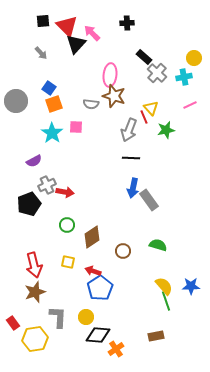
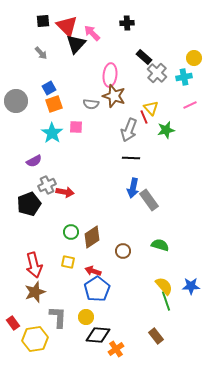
blue square at (49, 88): rotated 24 degrees clockwise
green circle at (67, 225): moved 4 px right, 7 px down
green semicircle at (158, 245): moved 2 px right
blue pentagon at (100, 288): moved 3 px left, 1 px down
brown rectangle at (156, 336): rotated 63 degrees clockwise
